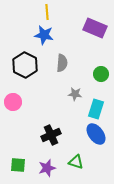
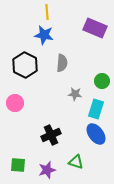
green circle: moved 1 px right, 7 px down
pink circle: moved 2 px right, 1 px down
purple star: moved 2 px down
